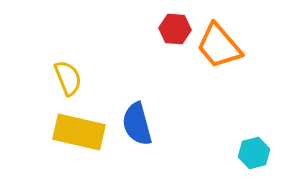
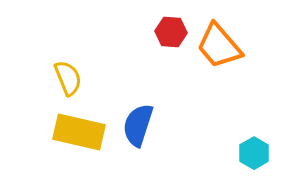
red hexagon: moved 4 px left, 3 px down
blue semicircle: moved 1 px right, 1 px down; rotated 33 degrees clockwise
cyan hexagon: rotated 16 degrees counterclockwise
